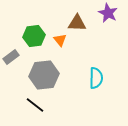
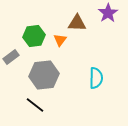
purple star: rotated 12 degrees clockwise
orange triangle: rotated 16 degrees clockwise
